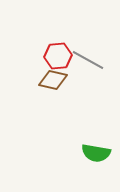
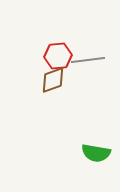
gray line: rotated 36 degrees counterclockwise
brown diamond: rotated 32 degrees counterclockwise
